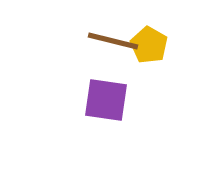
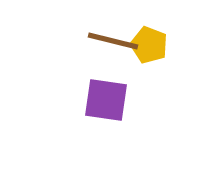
yellow pentagon: rotated 9 degrees counterclockwise
